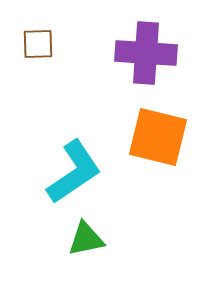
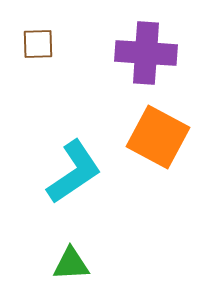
orange square: rotated 14 degrees clockwise
green triangle: moved 15 px left, 25 px down; rotated 9 degrees clockwise
